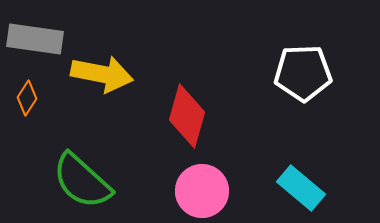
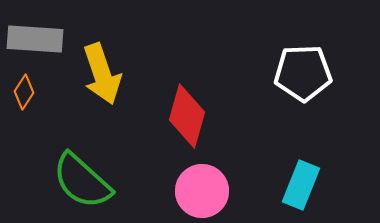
gray rectangle: rotated 4 degrees counterclockwise
yellow arrow: rotated 60 degrees clockwise
orange diamond: moved 3 px left, 6 px up
cyan rectangle: moved 3 px up; rotated 72 degrees clockwise
